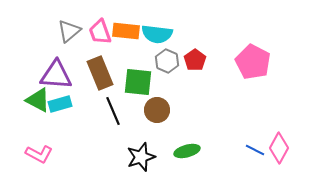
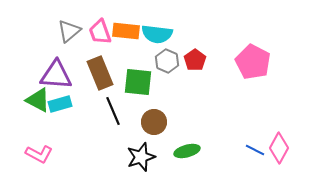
brown circle: moved 3 px left, 12 px down
